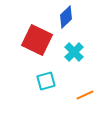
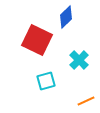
cyan cross: moved 5 px right, 8 px down
orange line: moved 1 px right, 6 px down
